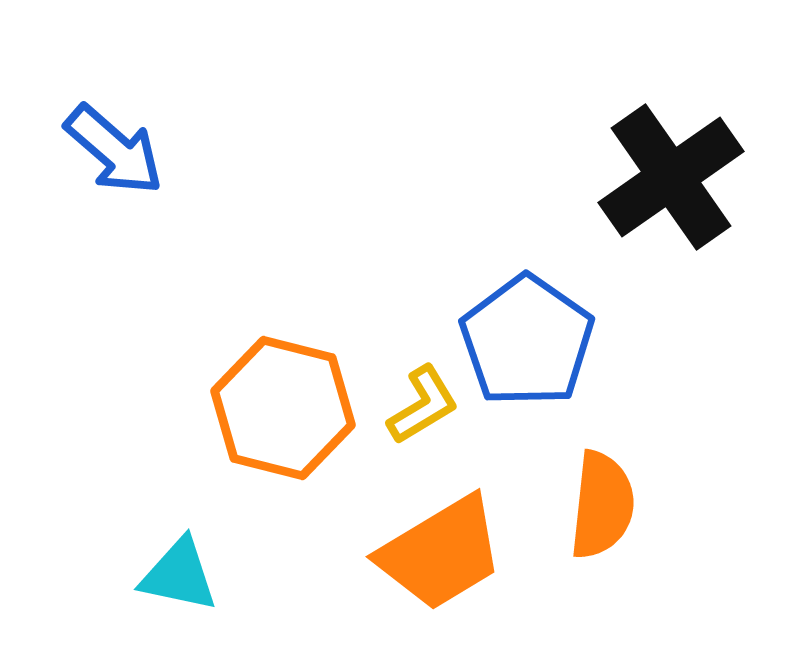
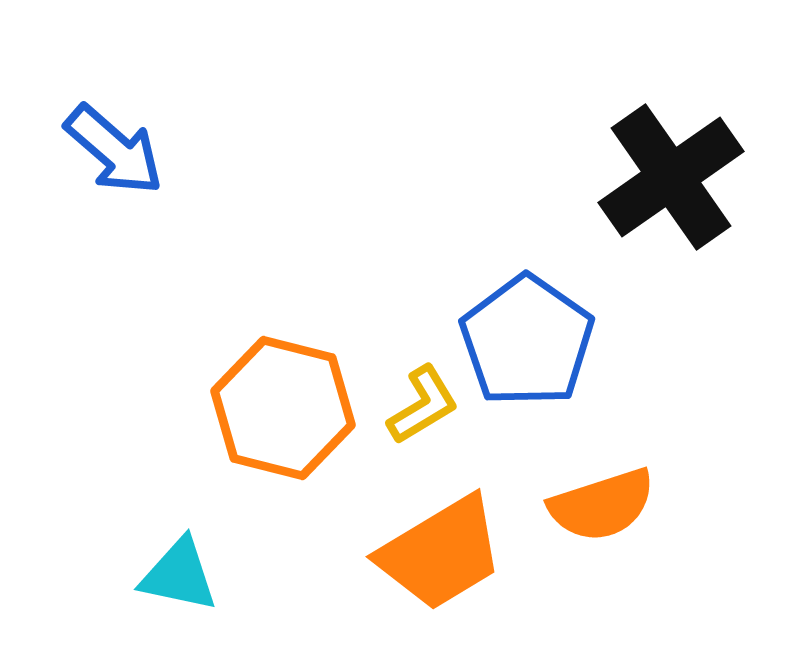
orange semicircle: rotated 66 degrees clockwise
